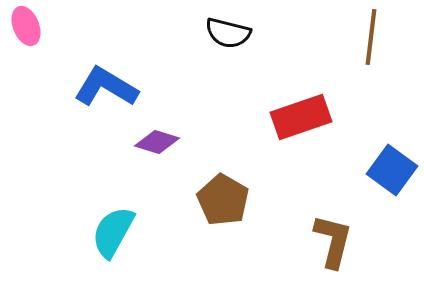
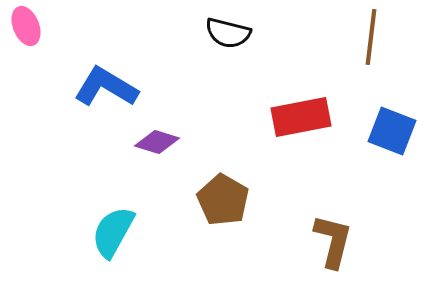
red rectangle: rotated 8 degrees clockwise
blue square: moved 39 px up; rotated 15 degrees counterclockwise
